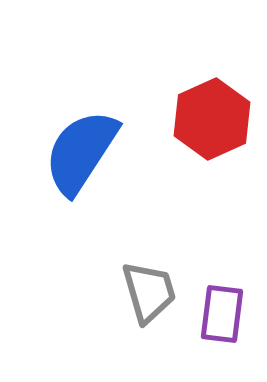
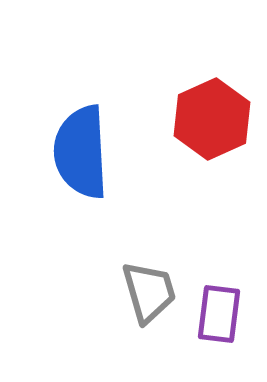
blue semicircle: rotated 36 degrees counterclockwise
purple rectangle: moved 3 px left
